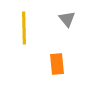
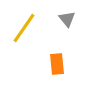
yellow line: rotated 36 degrees clockwise
